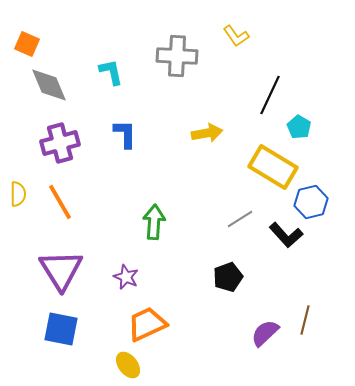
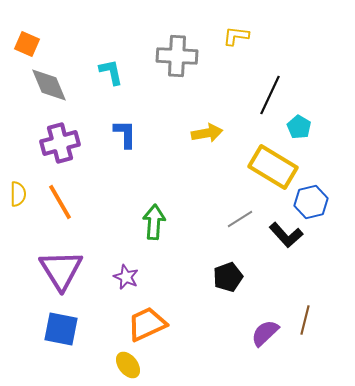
yellow L-shape: rotated 132 degrees clockwise
